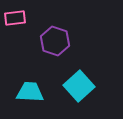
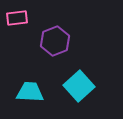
pink rectangle: moved 2 px right
purple hexagon: rotated 20 degrees clockwise
